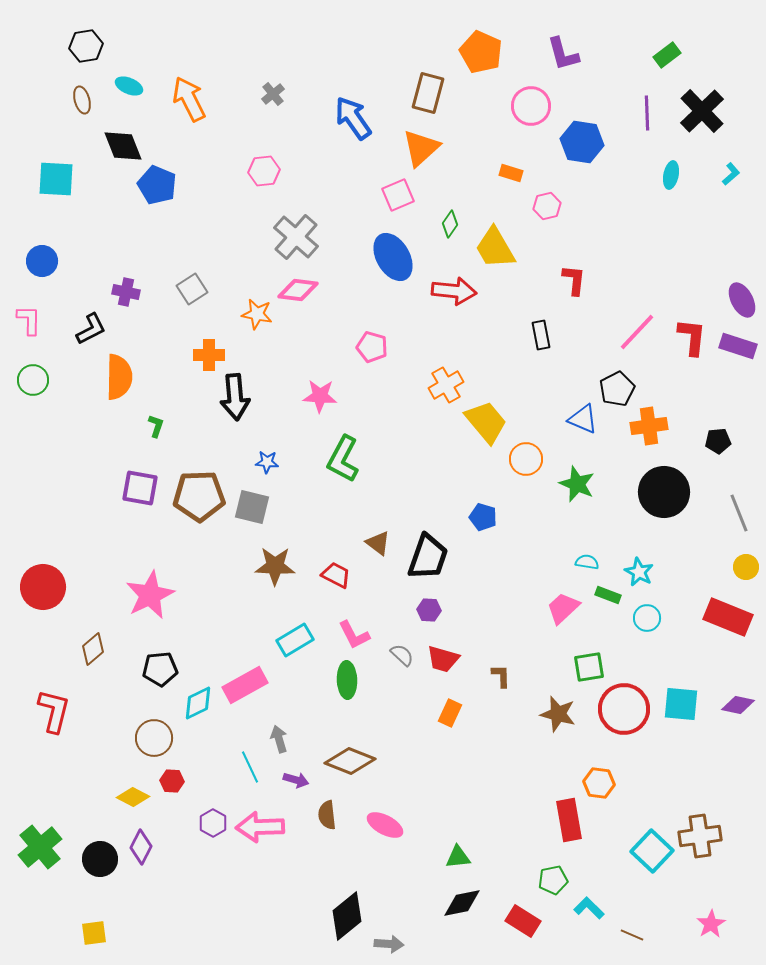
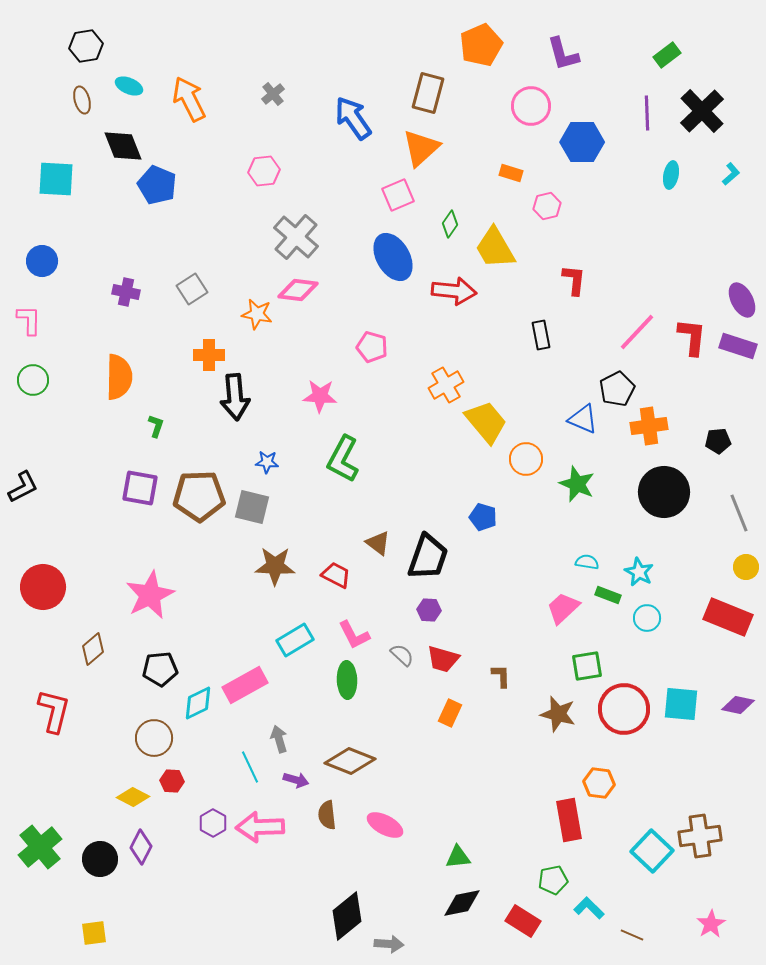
orange pentagon at (481, 52): moved 7 px up; rotated 24 degrees clockwise
blue hexagon at (582, 142): rotated 9 degrees counterclockwise
black L-shape at (91, 329): moved 68 px left, 158 px down
green square at (589, 667): moved 2 px left, 1 px up
